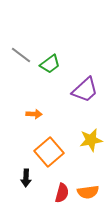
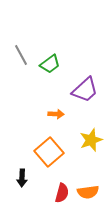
gray line: rotated 25 degrees clockwise
orange arrow: moved 22 px right
yellow star: rotated 10 degrees counterclockwise
black arrow: moved 4 px left
